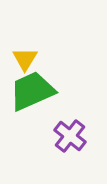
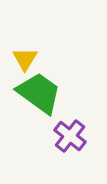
green trapezoid: moved 7 px right, 2 px down; rotated 60 degrees clockwise
